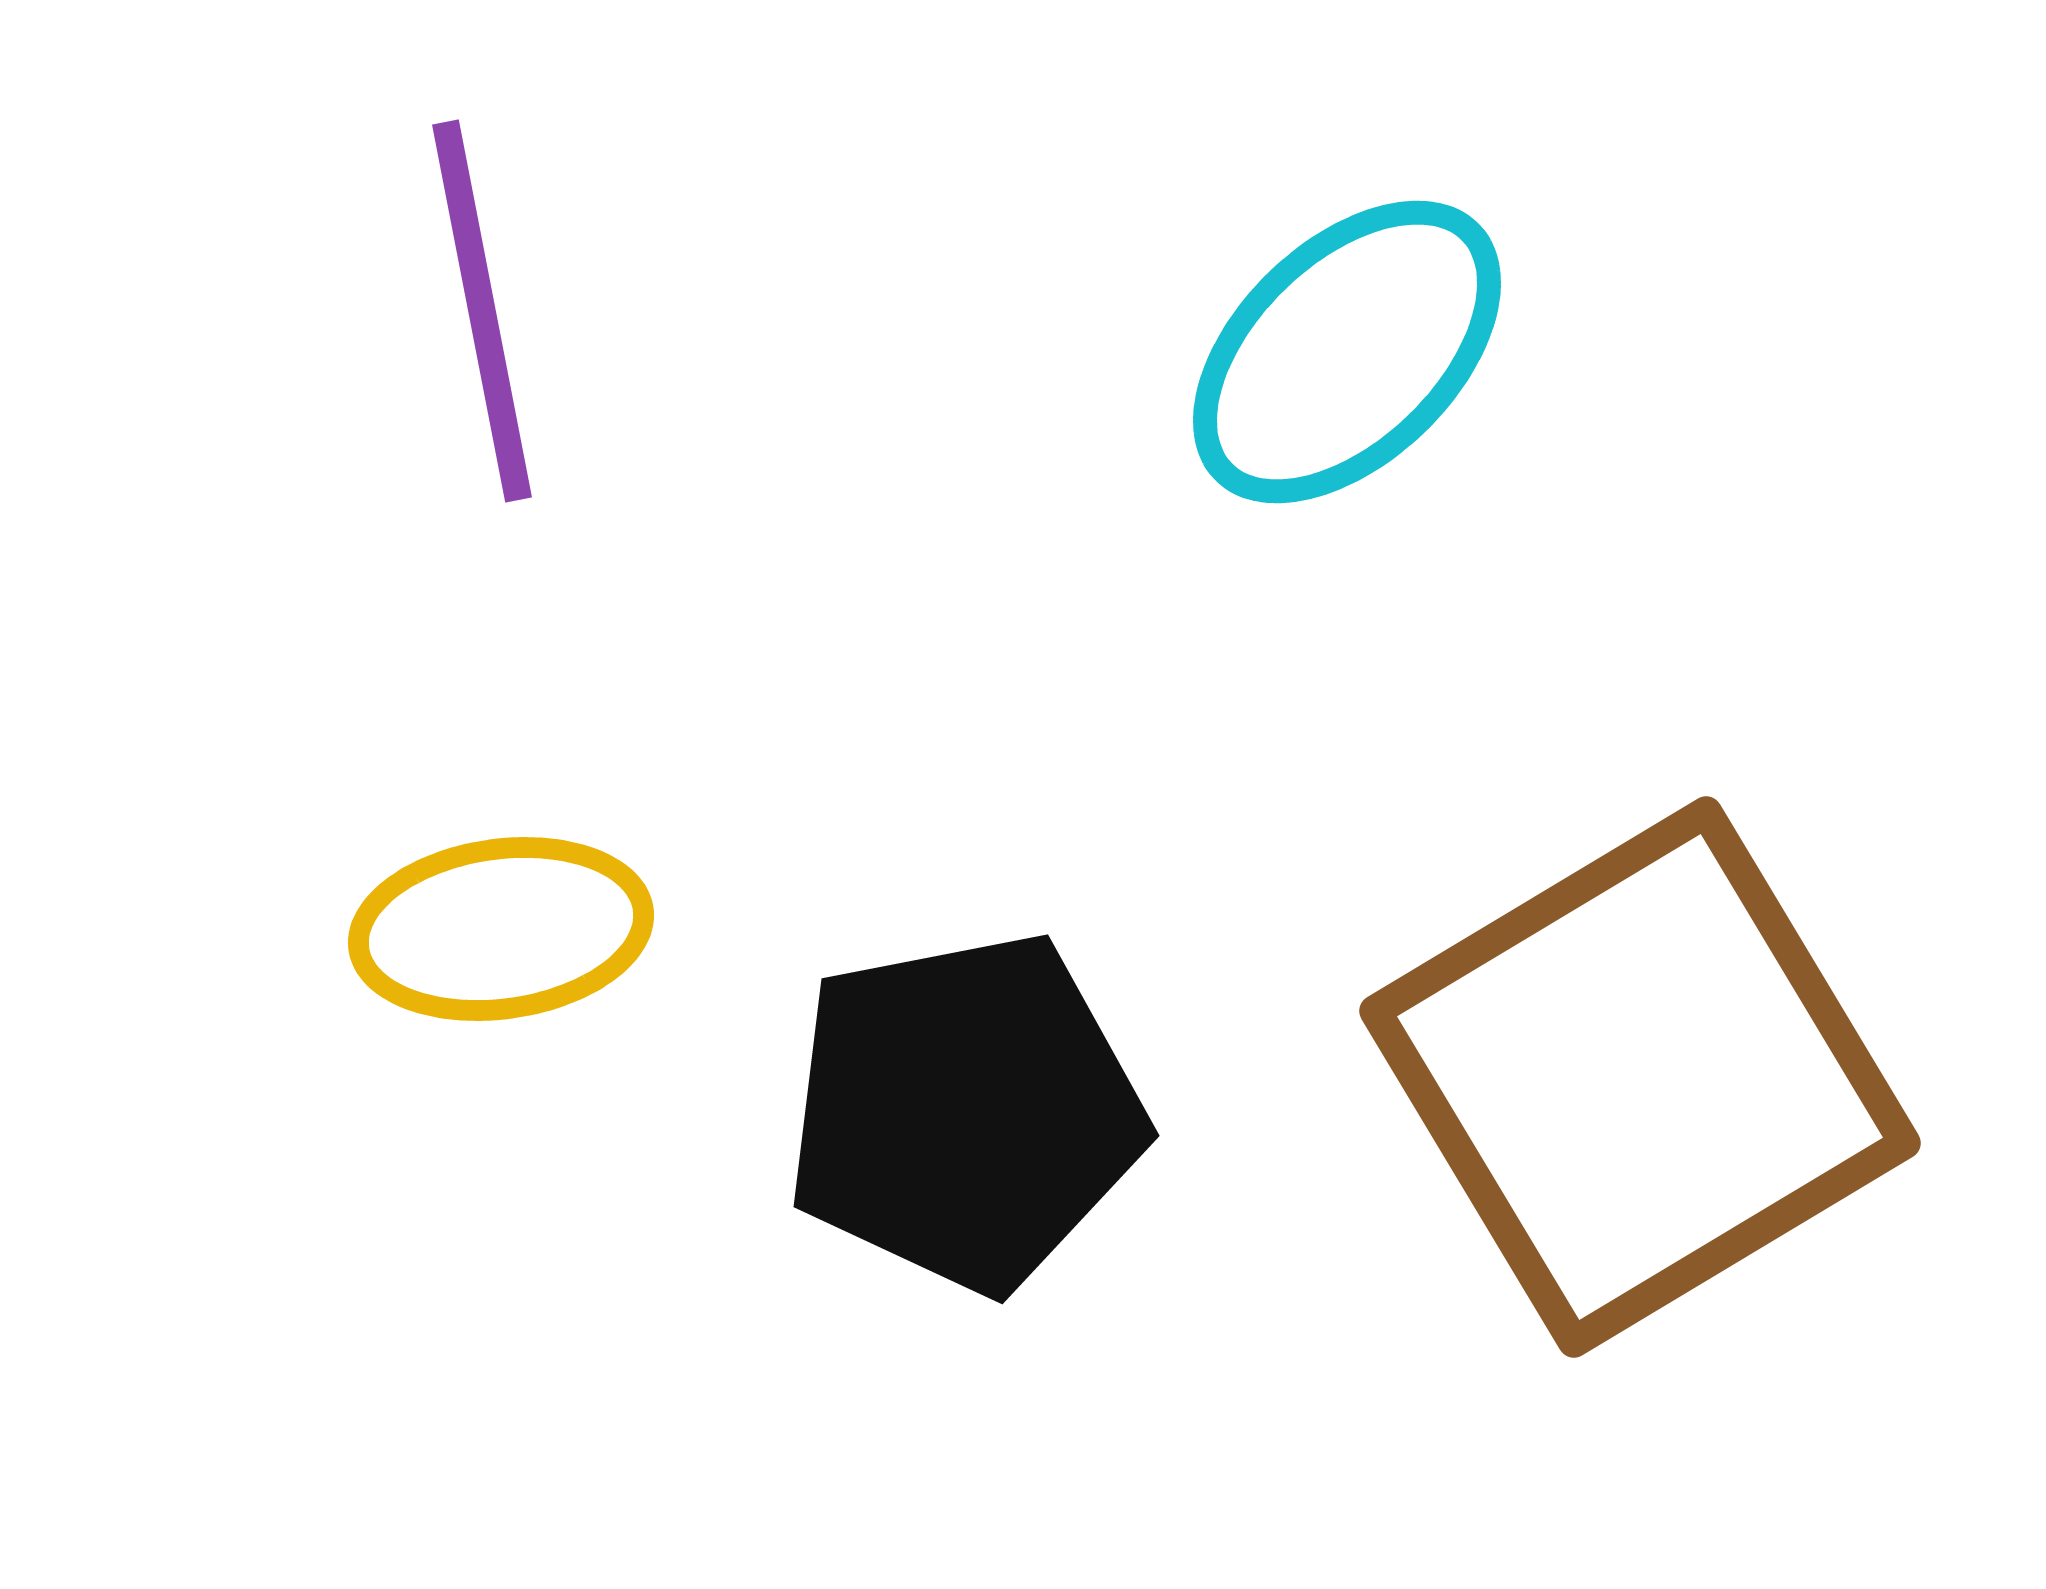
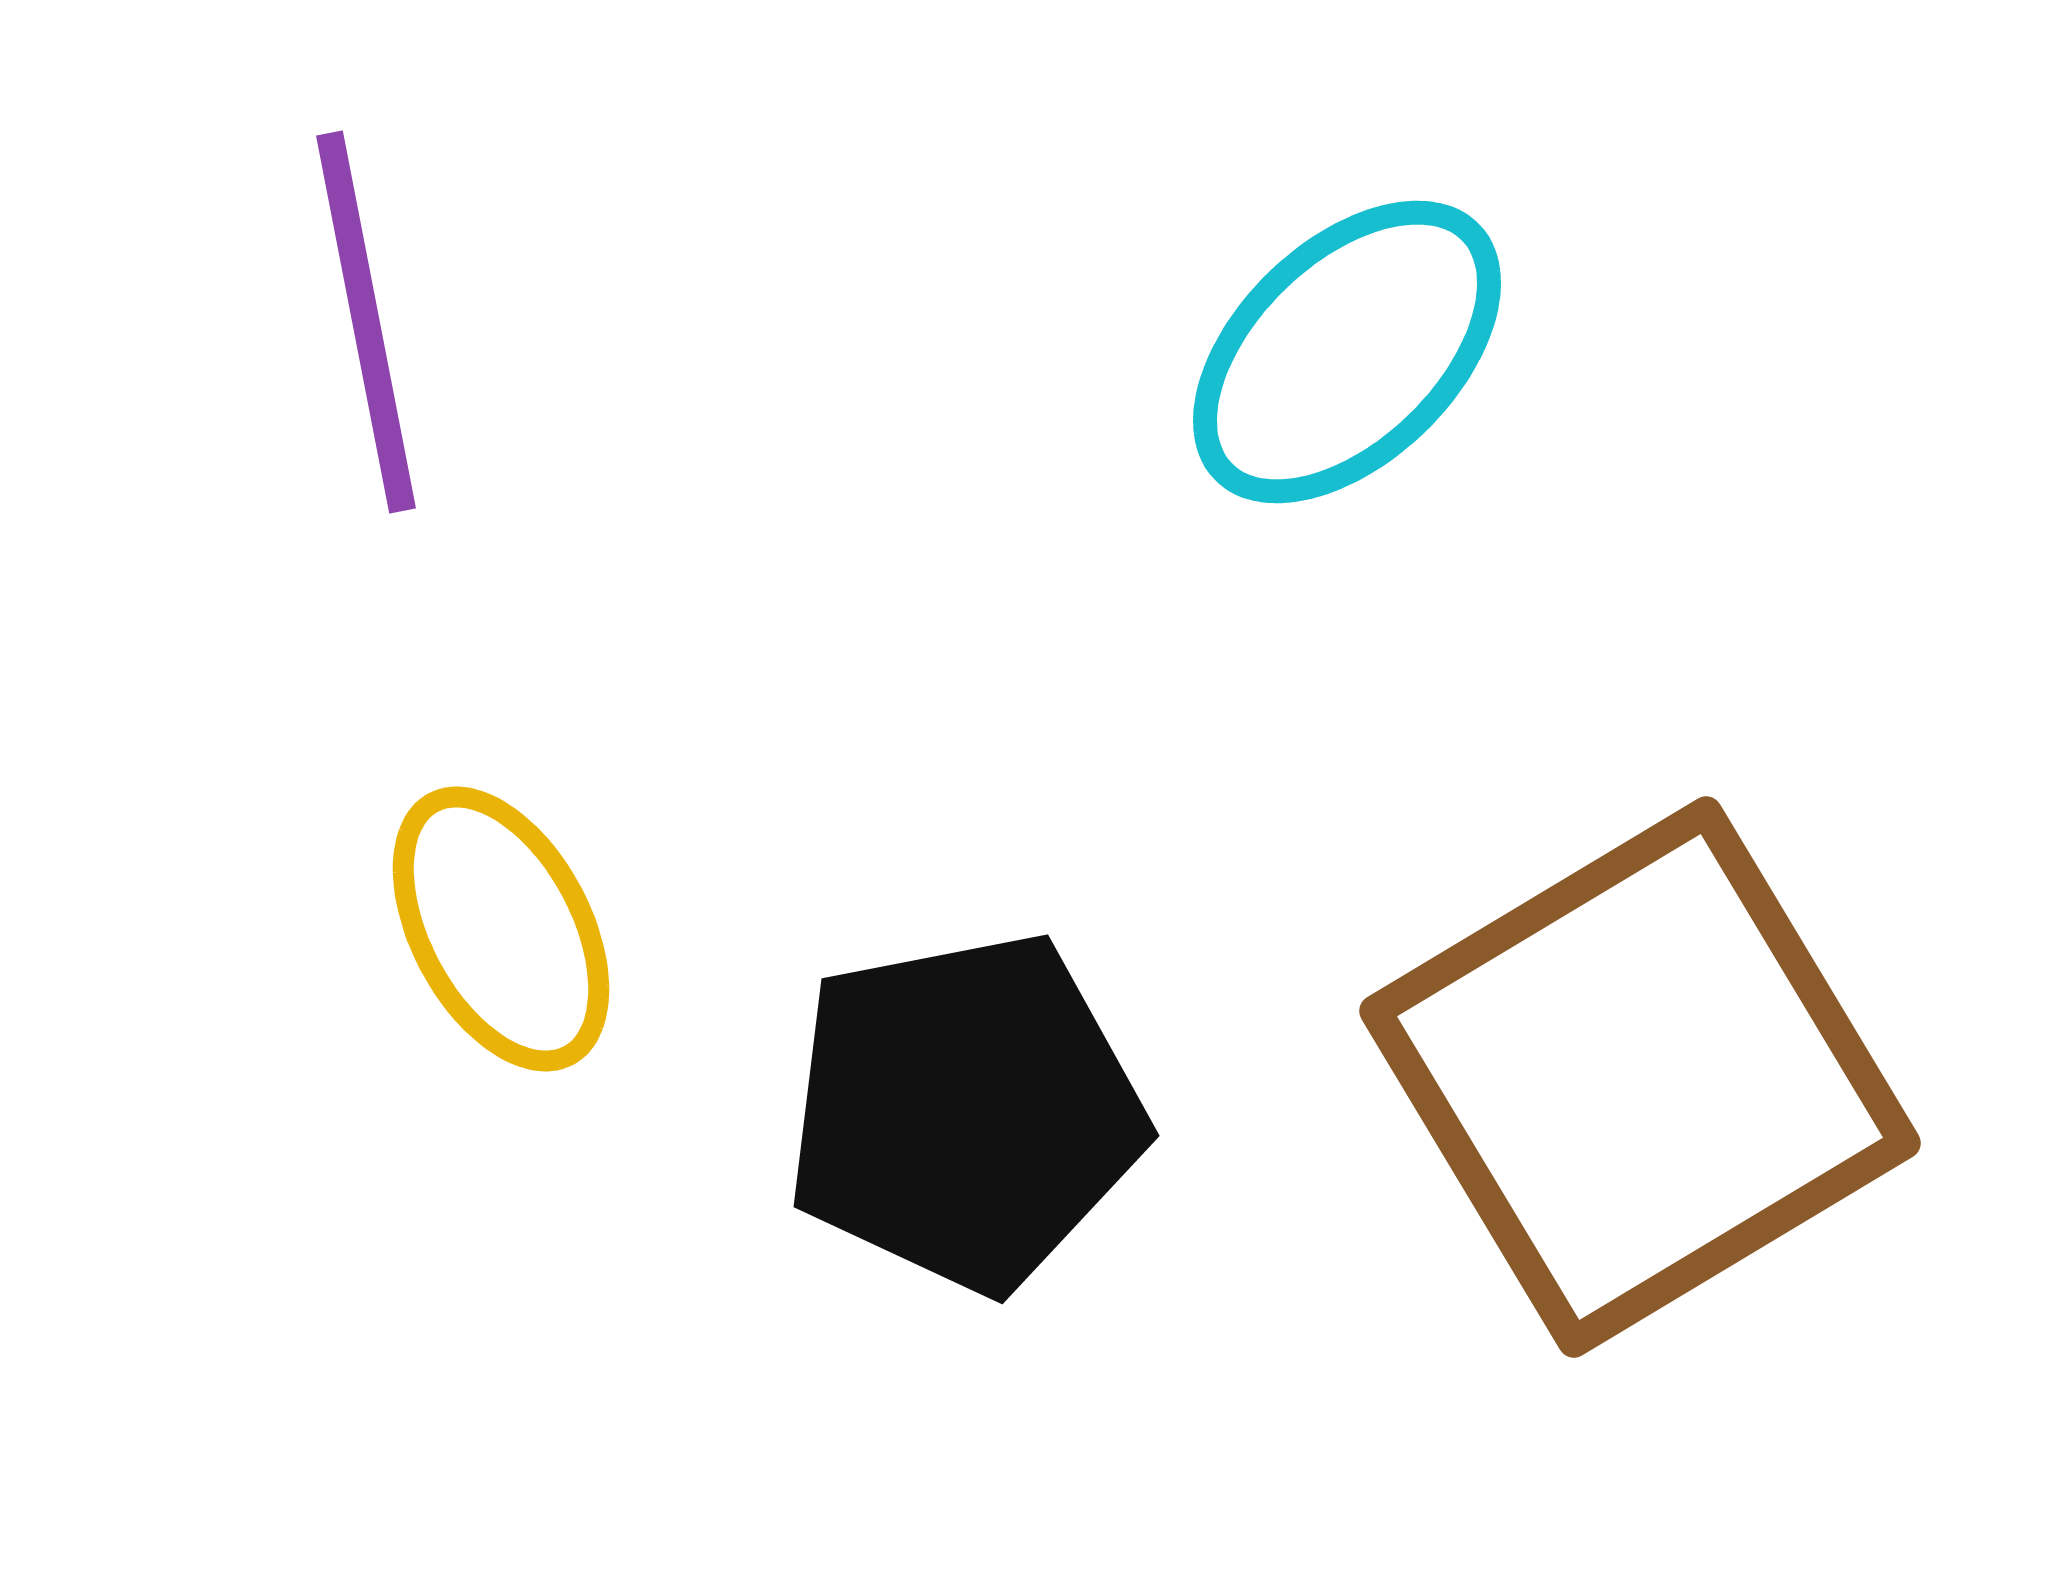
purple line: moved 116 px left, 11 px down
yellow ellipse: rotated 70 degrees clockwise
